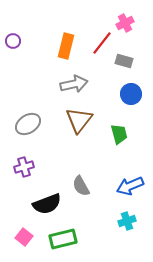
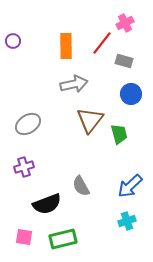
orange rectangle: rotated 15 degrees counterclockwise
brown triangle: moved 11 px right
blue arrow: rotated 20 degrees counterclockwise
pink square: rotated 30 degrees counterclockwise
